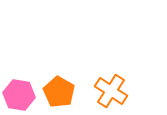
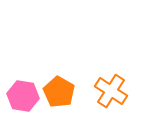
pink hexagon: moved 4 px right, 1 px down
